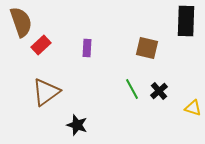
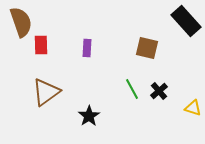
black rectangle: rotated 44 degrees counterclockwise
red rectangle: rotated 48 degrees counterclockwise
black star: moved 12 px right, 9 px up; rotated 20 degrees clockwise
